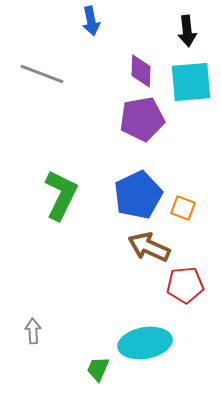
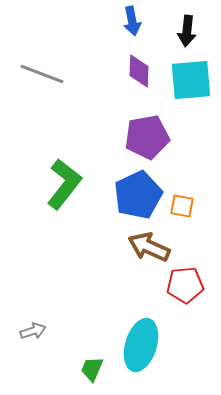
blue arrow: moved 41 px right
black arrow: rotated 12 degrees clockwise
purple diamond: moved 2 px left
cyan square: moved 2 px up
purple pentagon: moved 5 px right, 18 px down
green L-shape: moved 3 px right, 11 px up; rotated 12 degrees clockwise
orange square: moved 1 px left, 2 px up; rotated 10 degrees counterclockwise
gray arrow: rotated 75 degrees clockwise
cyan ellipse: moved 4 px left, 2 px down; rotated 63 degrees counterclockwise
green trapezoid: moved 6 px left
